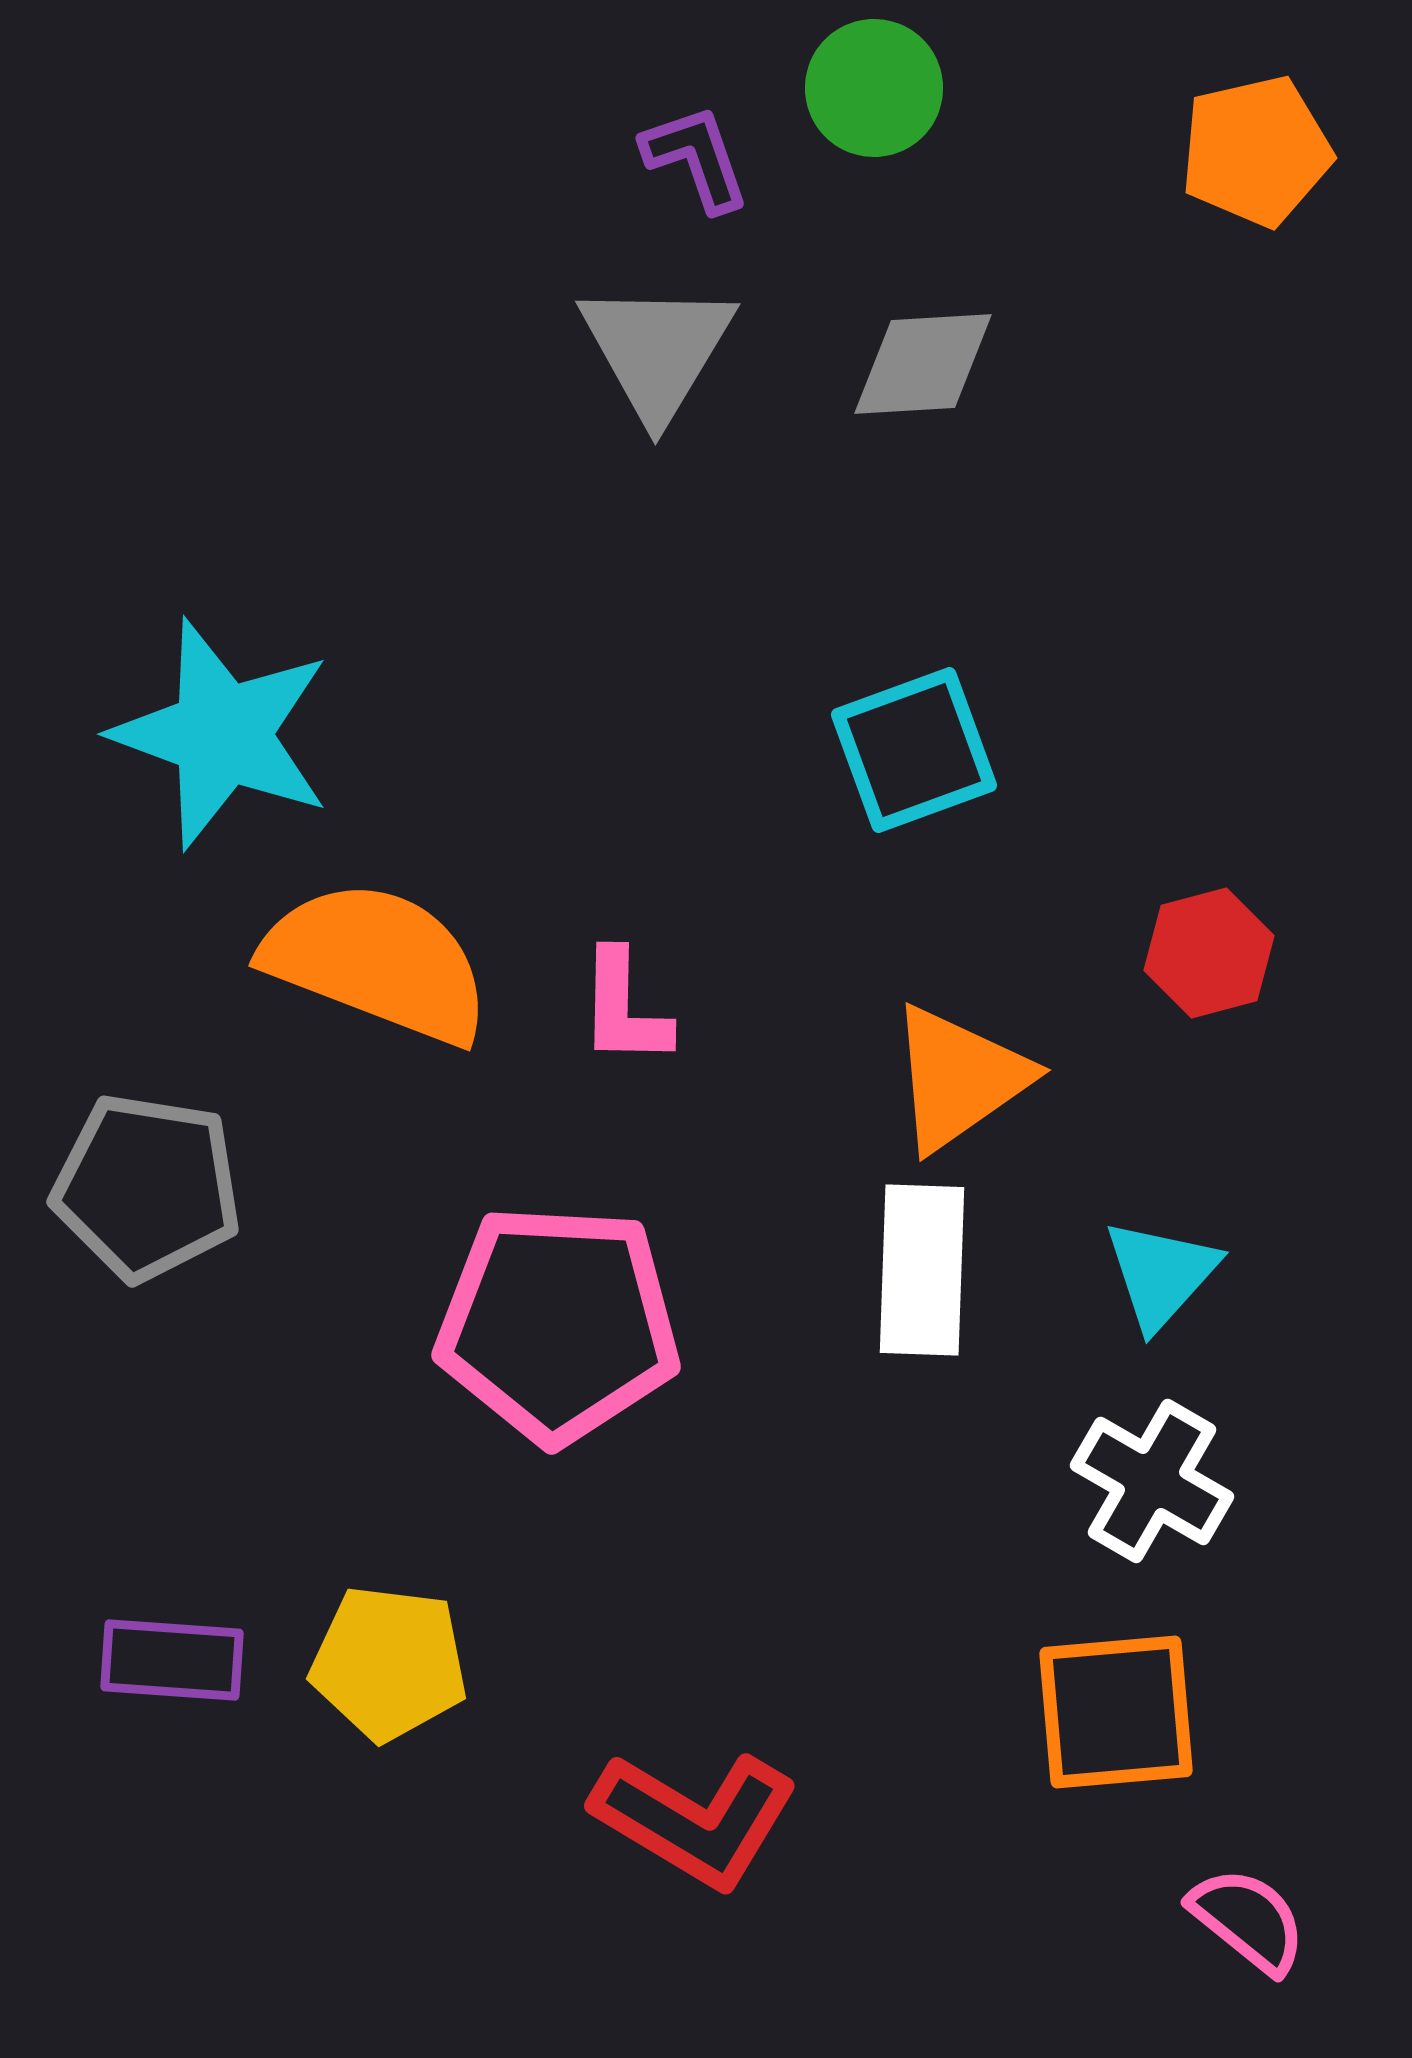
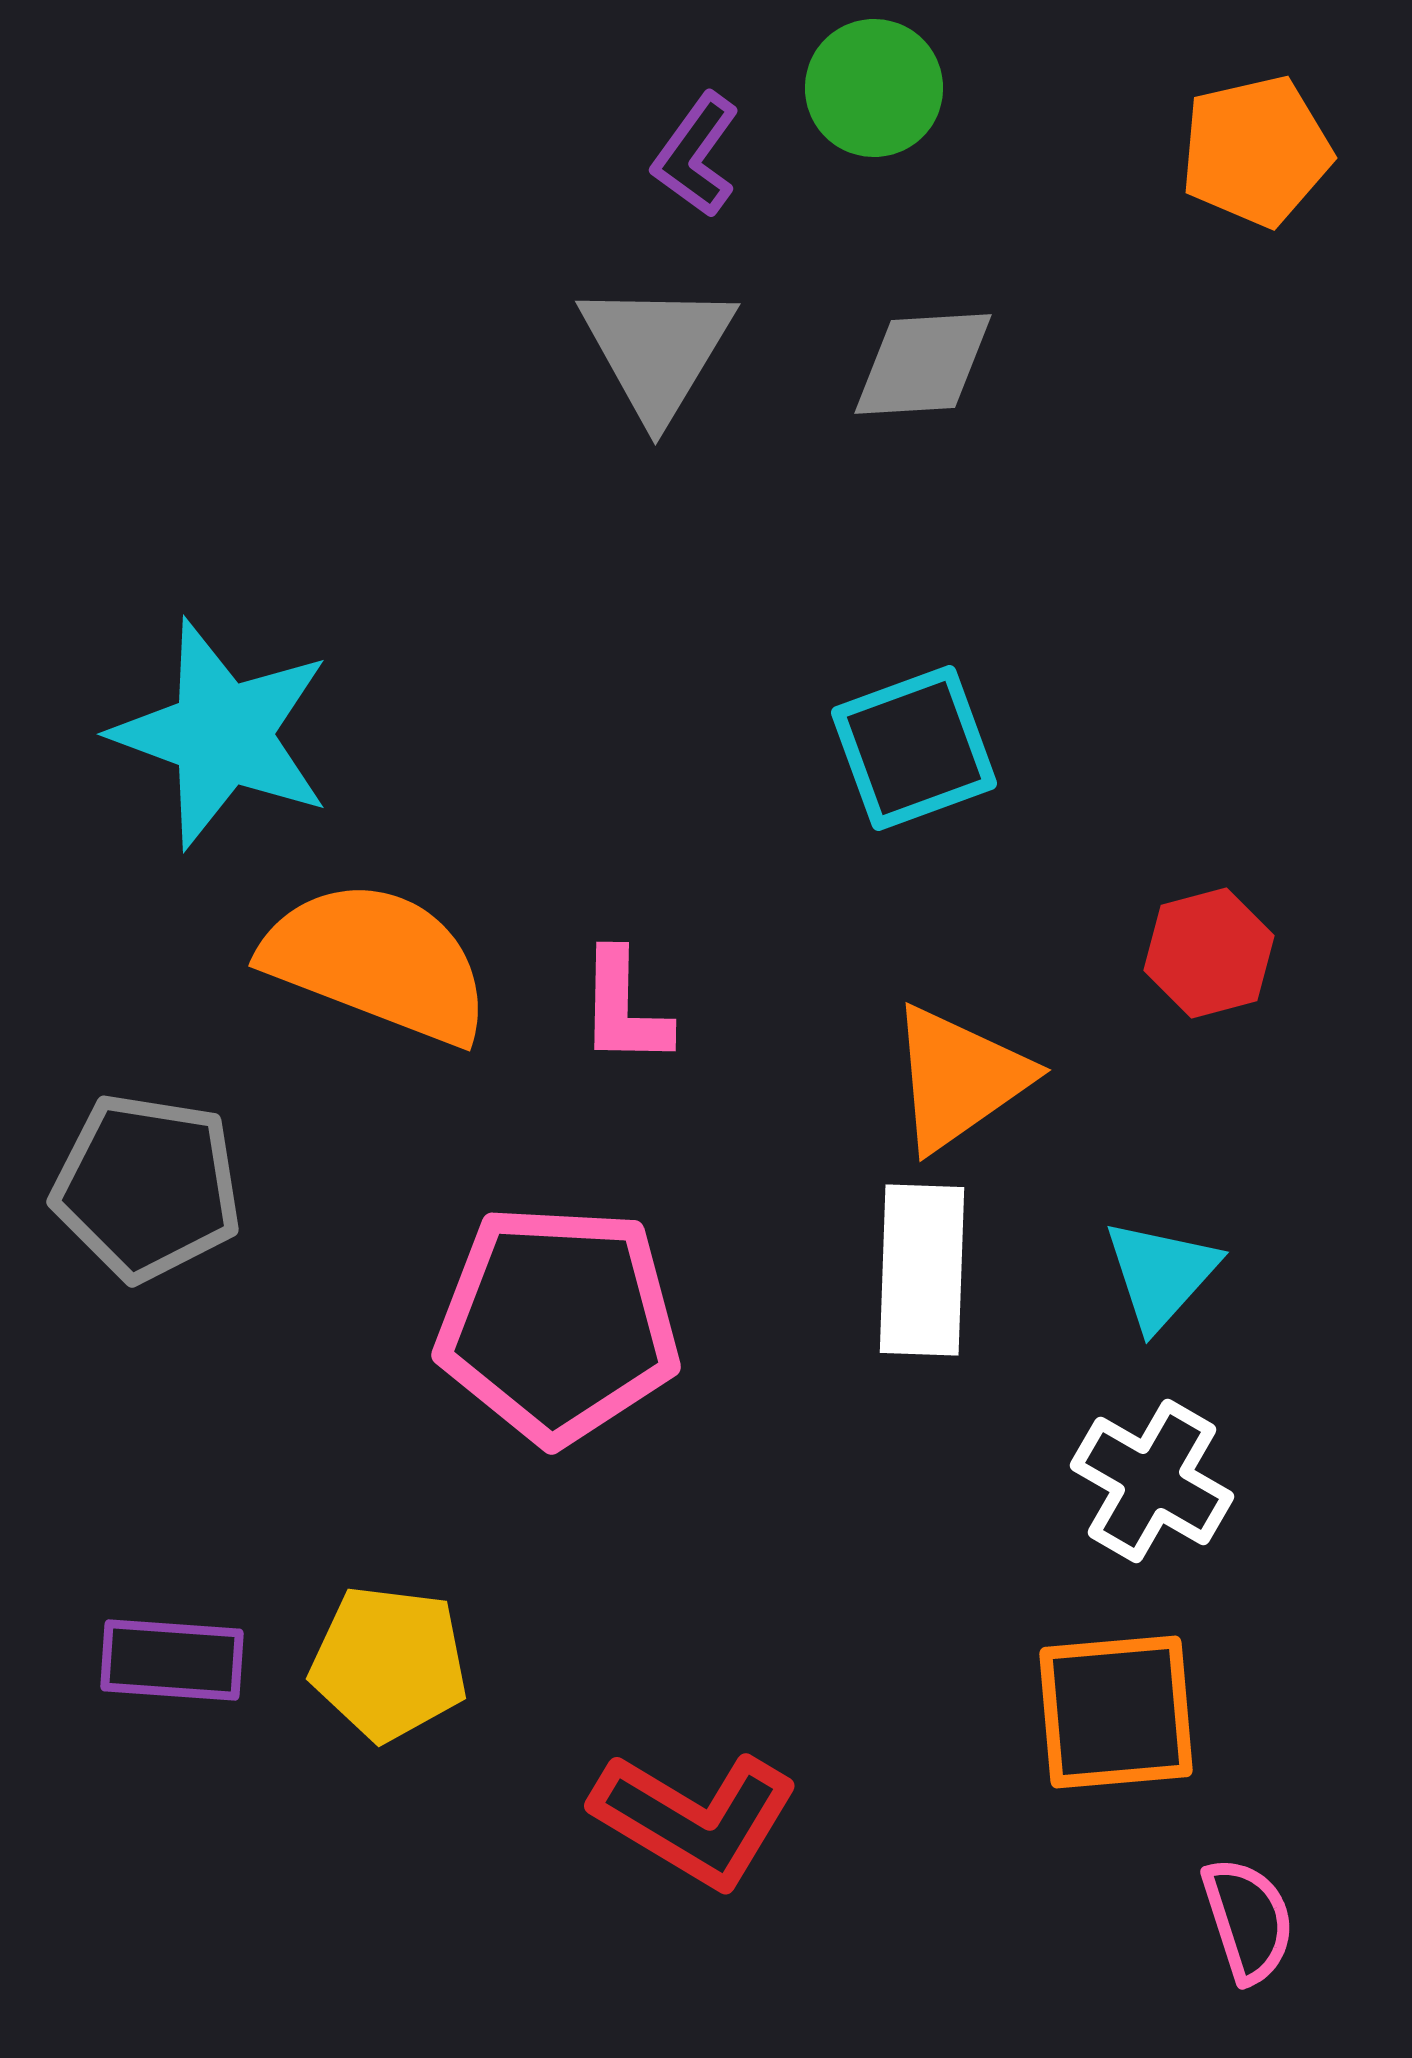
purple L-shape: moved 3 px up; rotated 125 degrees counterclockwise
cyan square: moved 2 px up
pink semicircle: rotated 33 degrees clockwise
